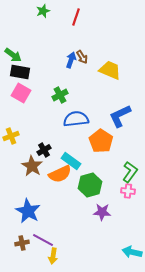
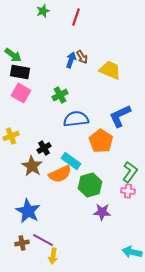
black cross: moved 2 px up
